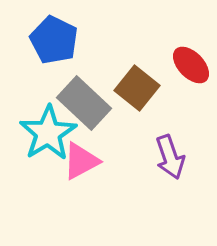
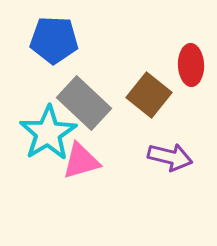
blue pentagon: rotated 24 degrees counterclockwise
red ellipse: rotated 42 degrees clockwise
brown square: moved 12 px right, 7 px down
purple arrow: rotated 57 degrees counterclockwise
pink triangle: rotated 12 degrees clockwise
